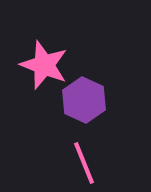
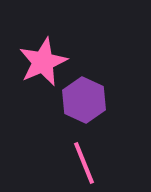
pink star: moved 1 px left, 3 px up; rotated 27 degrees clockwise
